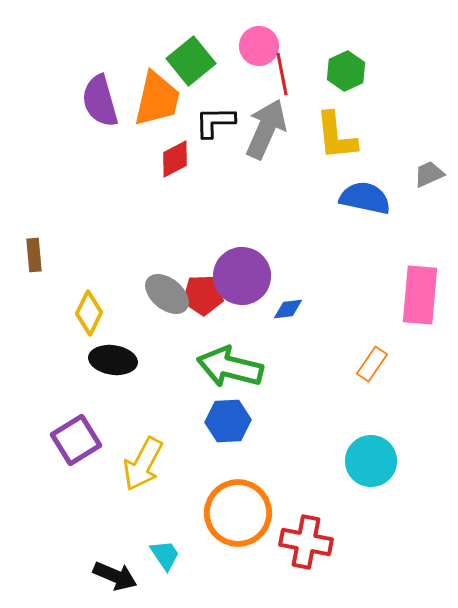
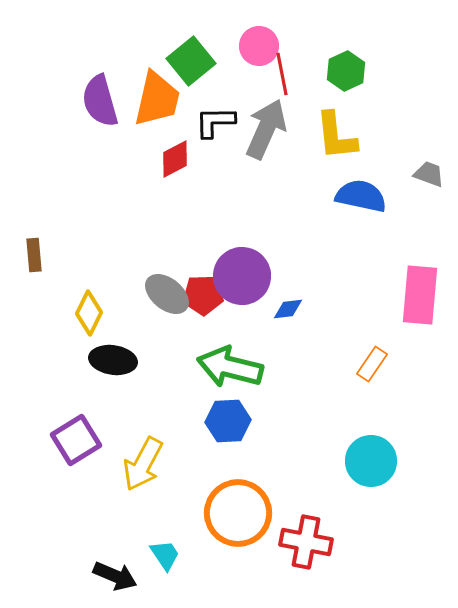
gray trapezoid: rotated 44 degrees clockwise
blue semicircle: moved 4 px left, 2 px up
